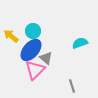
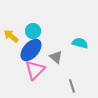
cyan semicircle: rotated 35 degrees clockwise
gray triangle: moved 10 px right, 1 px up
